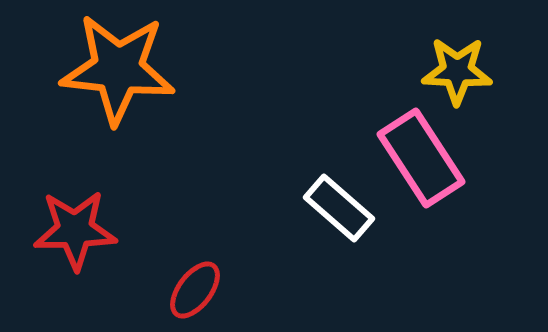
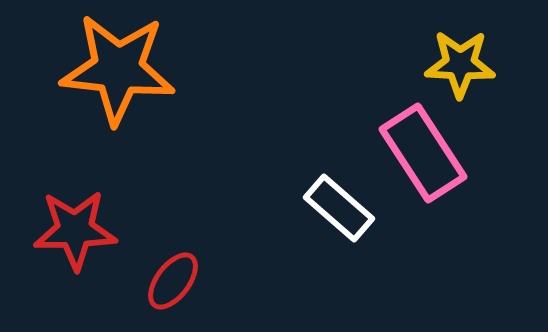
yellow star: moved 3 px right, 7 px up
pink rectangle: moved 2 px right, 5 px up
red ellipse: moved 22 px left, 9 px up
